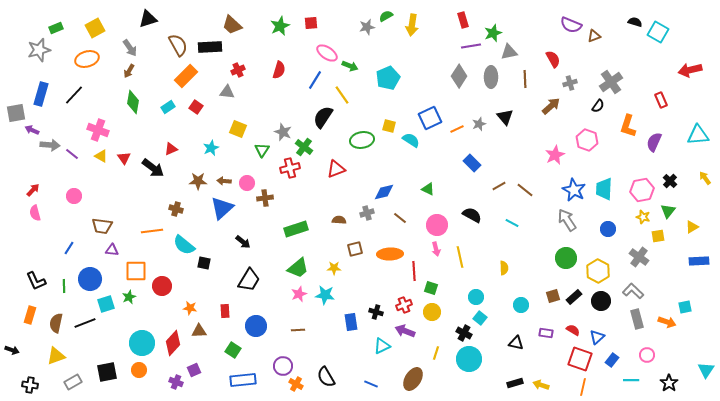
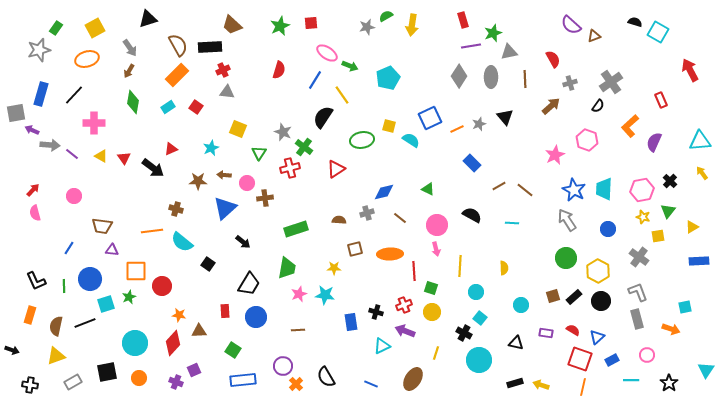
purple semicircle at (571, 25): rotated 20 degrees clockwise
green rectangle at (56, 28): rotated 32 degrees counterclockwise
red cross at (238, 70): moved 15 px left
red arrow at (690, 70): rotated 75 degrees clockwise
orange rectangle at (186, 76): moved 9 px left, 1 px up
orange L-shape at (628, 126): moved 2 px right; rotated 30 degrees clockwise
pink cross at (98, 130): moved 4 px left, 7 px up; rotated 20 degrees counterclockwise
cyan triangle at (698, 135): moved 2 px right, 6 px down
green triangle at (262, 150): moved 3 px left, 3 px down
red triangle at (336, 169): rotated 12 degrees counterclockwise
yellow arrow at (705, 178): moved 3 px left, 5 px up
brown arrow at (224, 181): moved 6 px up
blue triangle at (222, 208): moved 3 px right
cyan line at (512, 223): rotated 24 degrees counterclockwise
cyan semicircle at (184, 245): moved 2 px left, 3 px up
yellow line at (460, 257): moved 9 px down; rotated 15 degrees clockwise
black square at (204, 263): moved 4 px right, 1 px down; rotated 24 degrees clockwise
green trapezoid at (298, 268): moved 11 px left; rotated 40 degrees counterclockwise
black trapezoid at (249, 280): moved 4 px down
gray L-shape at (633, 291): moved 5 px right, 1 px down; rotated 25 degrees clockwise
cyan circle at (476, 297): moved 5 px up
orange star at (190, 308): moved 11 px left, 7 px down
orange arrow at (667, 322): moved 4 px right, 7 px down
brown semicircle at (56, 323): moved 3 px down
blue circle at (256, 326): moved 9 px up
cyan circle at (142, 343): moved 7 px left
cyan circle at (469, 359): moved 10 px right, 1 px down
blue rectangle at (612, 360): rotated 24 degrees clockwise
orange circle at (139, 370): moved 8 px down
orange cross at (296, 384): rotated 16 degrees clockwise
